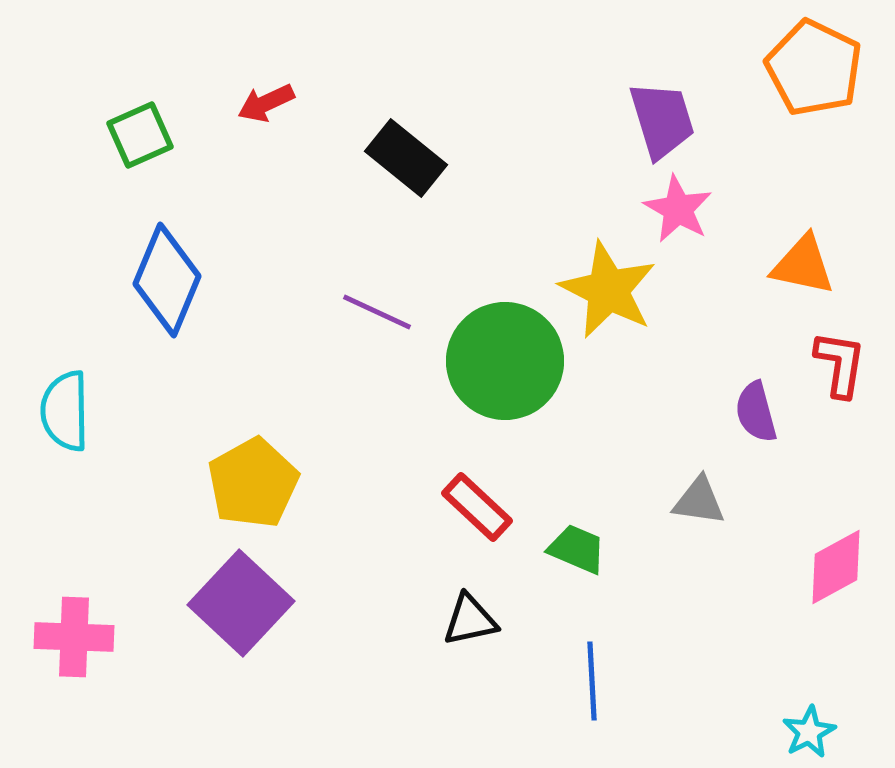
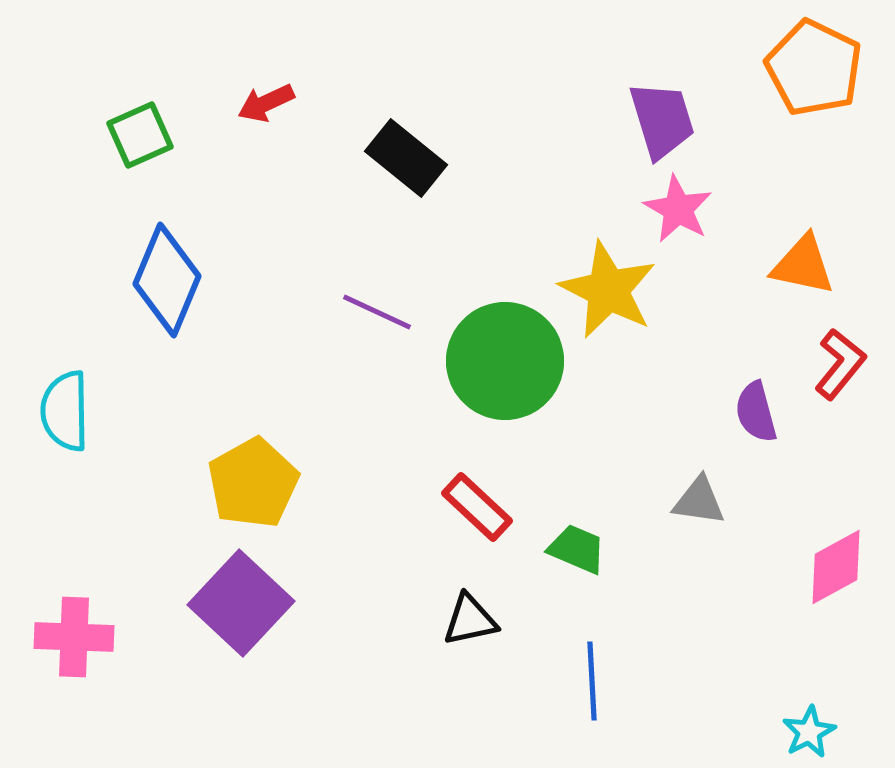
red L-shape: rotated 30 degrees clockwise
